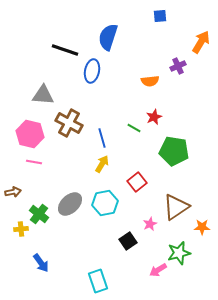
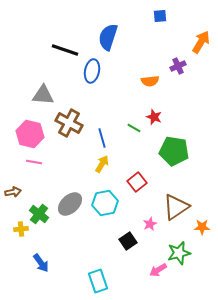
red star: rotated 28 degrees counterclockwise
